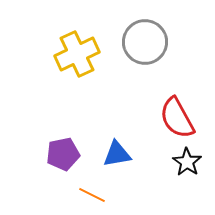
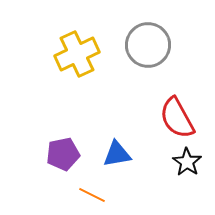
gray circle: moved 3 px right, 3 px down
